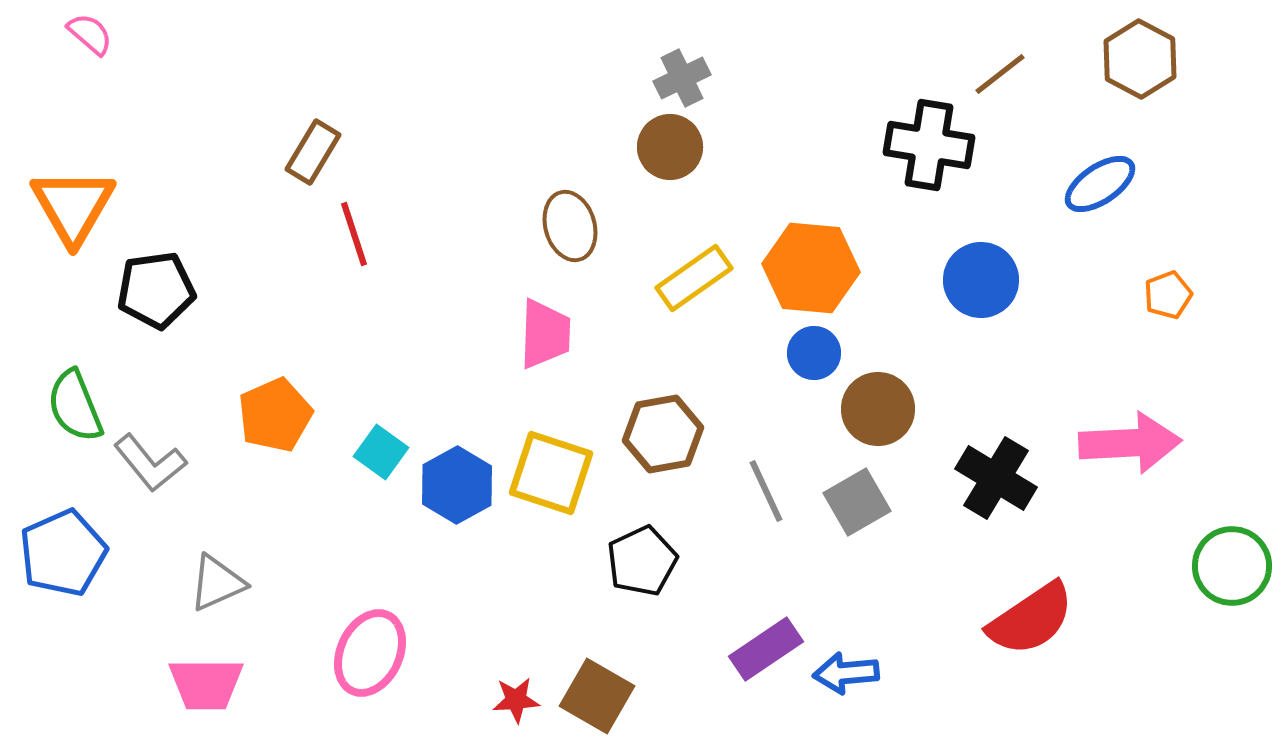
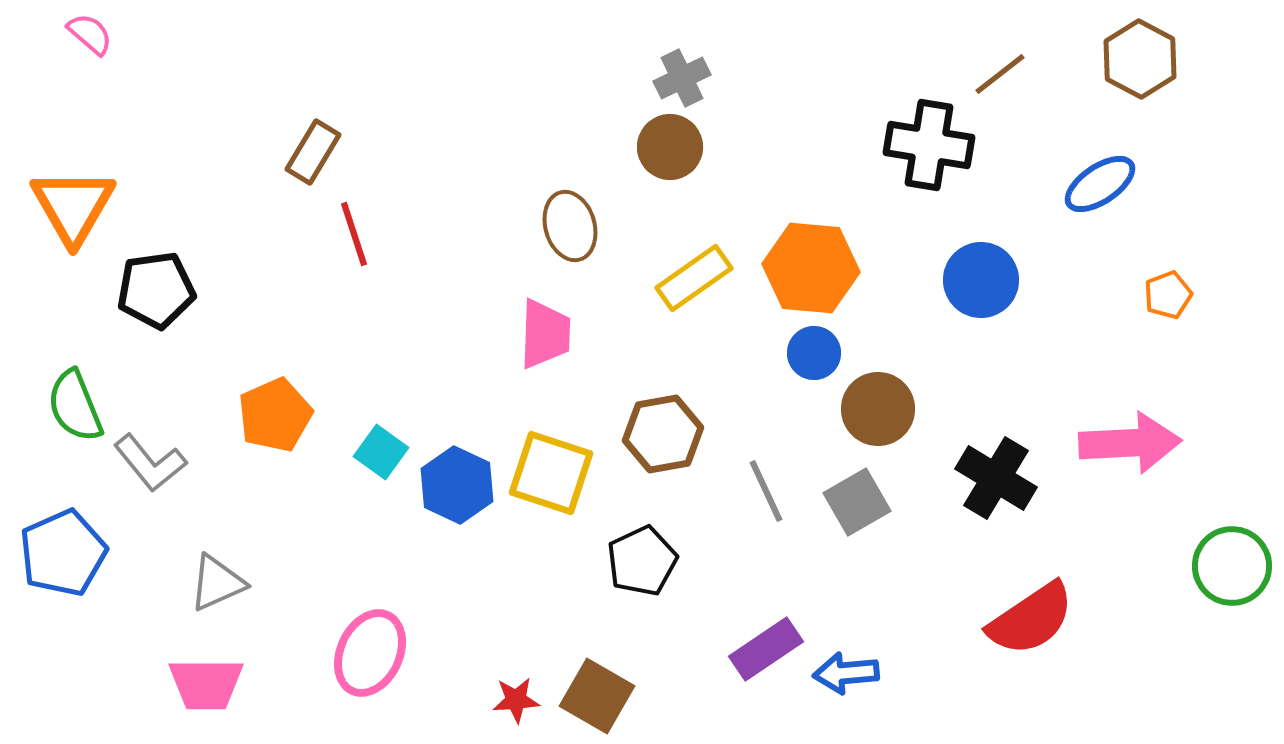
blue hexagon at (457, 485): rotated 6 degrees counterclockwise
